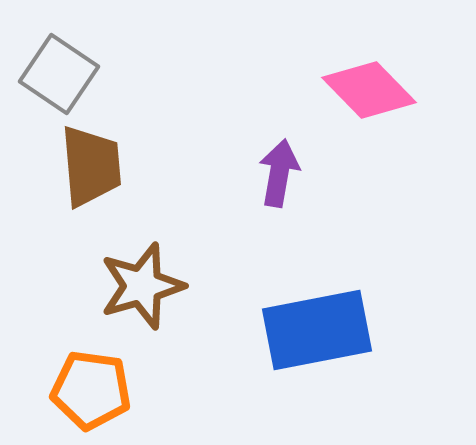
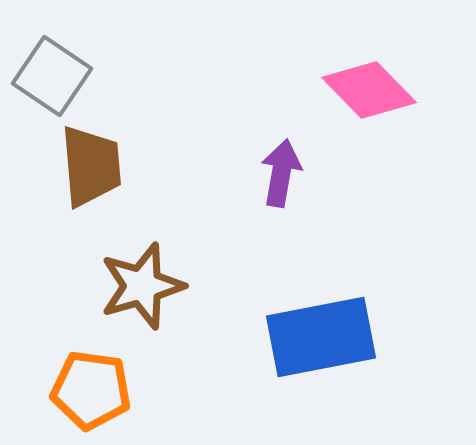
gray square: moved 7 px left, 2 px down
purple arrow: moved 2 px right
blue rectangle: moved 4 px right, 7 px down
